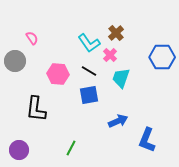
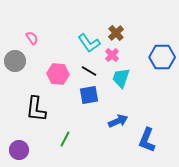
pink cross: moved 2 px right
green line: moved 6 px left, 9 px up
